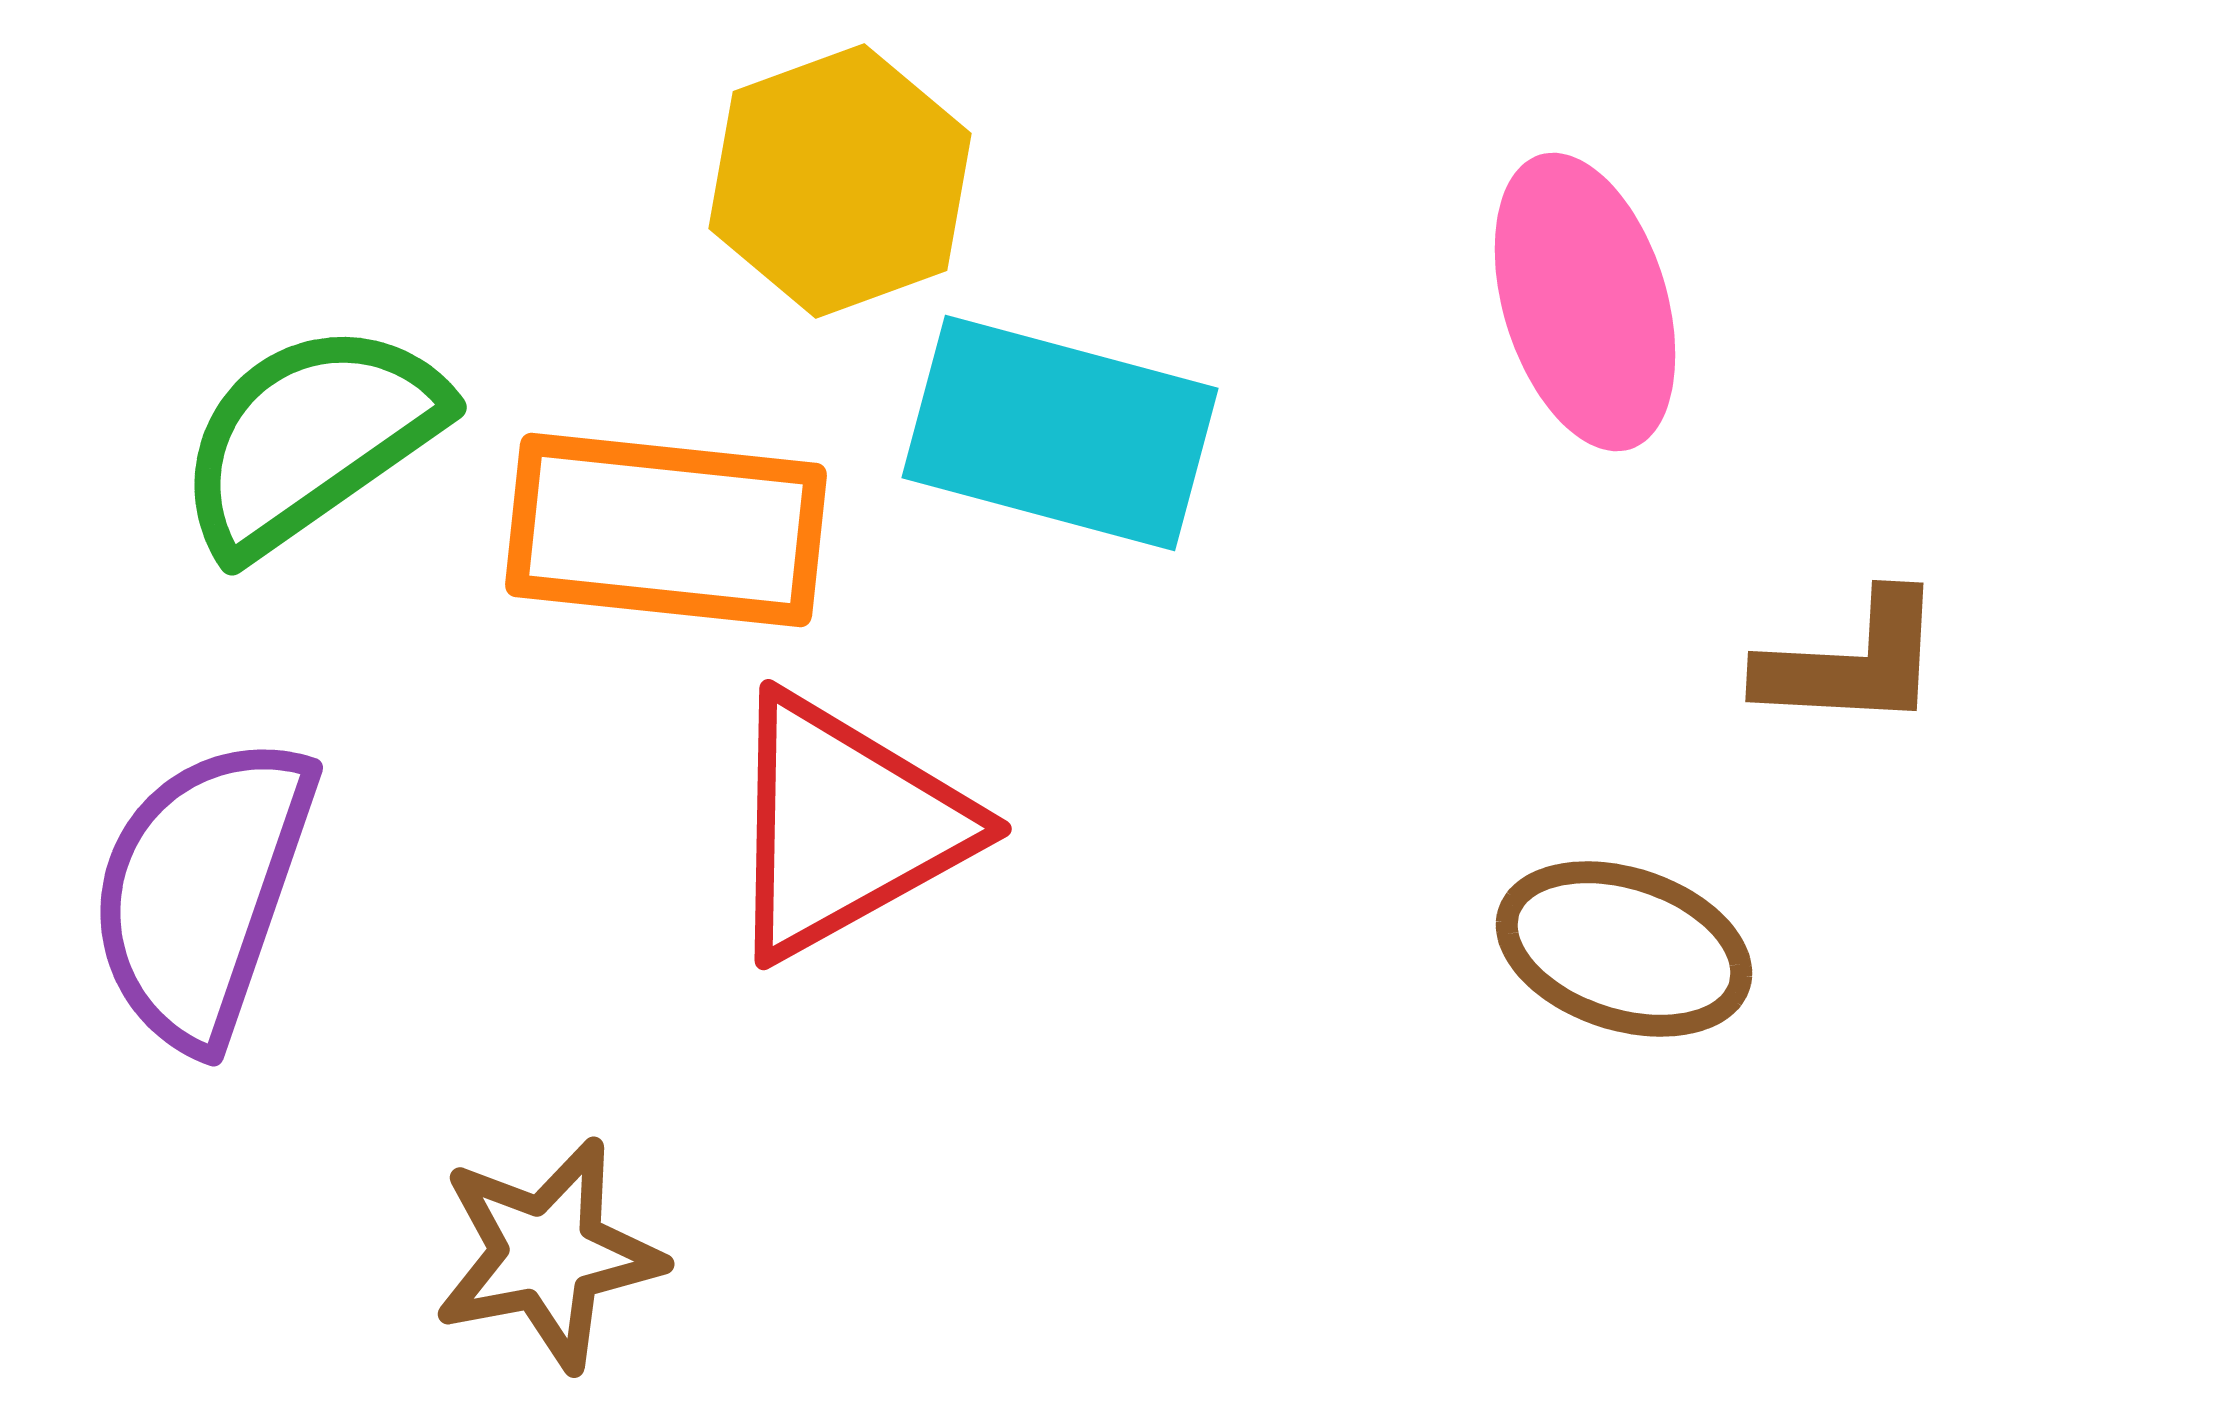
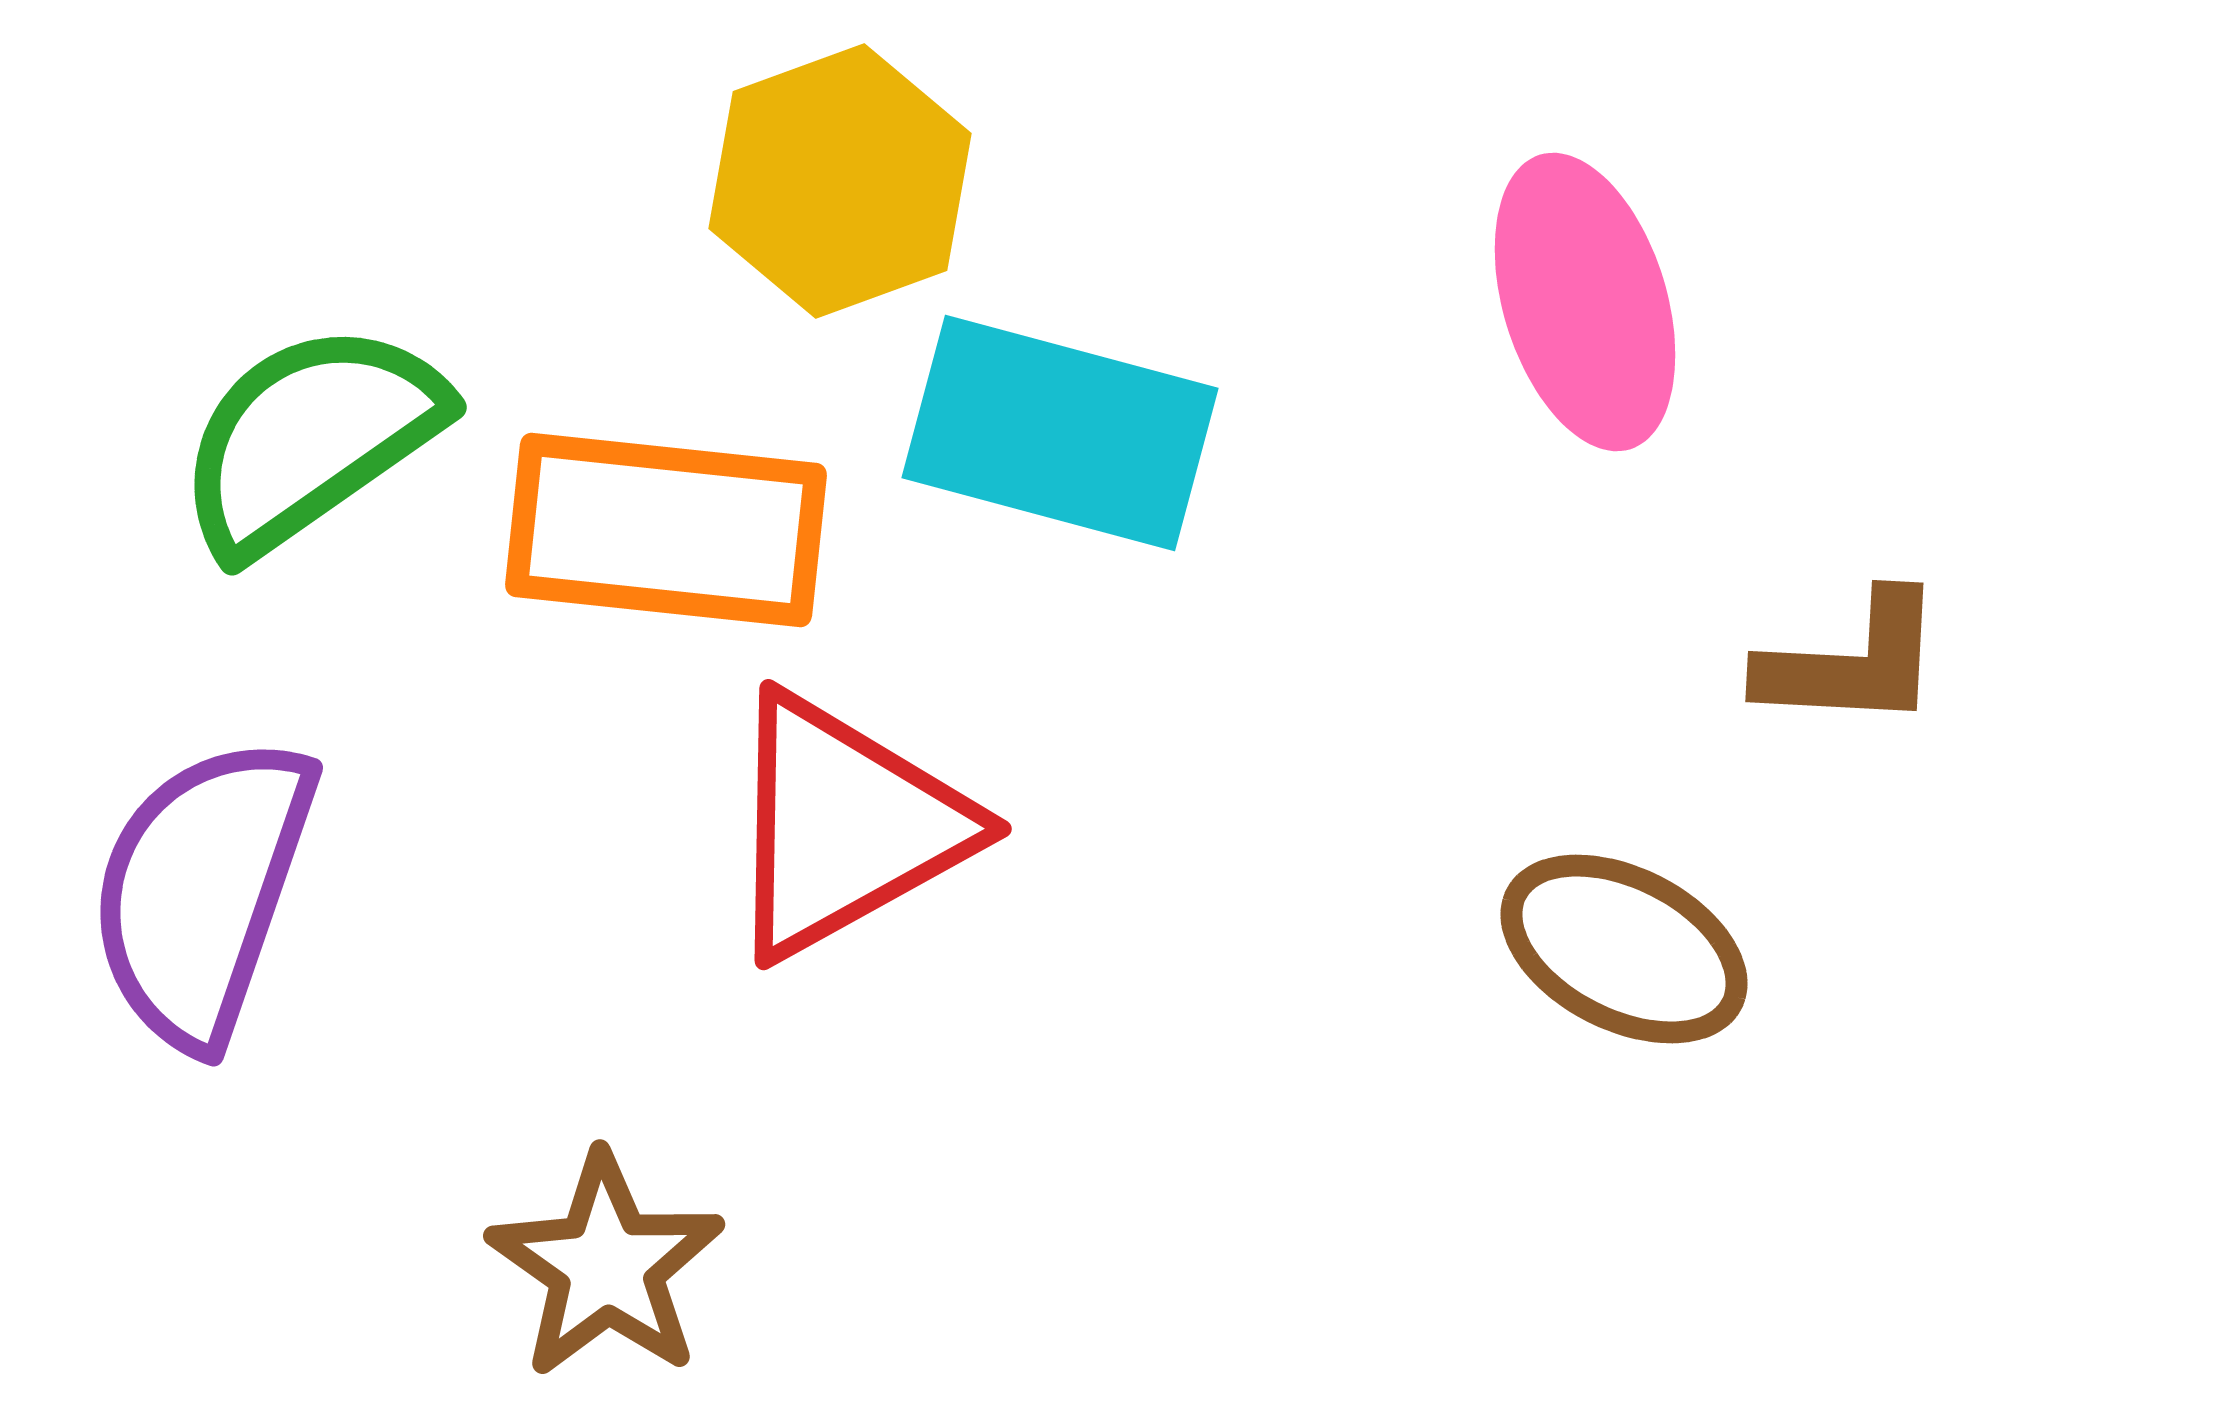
brown ellipse: rotated 9 degrees clockwise
brown star: moved 58 px right, 12 px down; rotated 26 degrees counterclockwise
